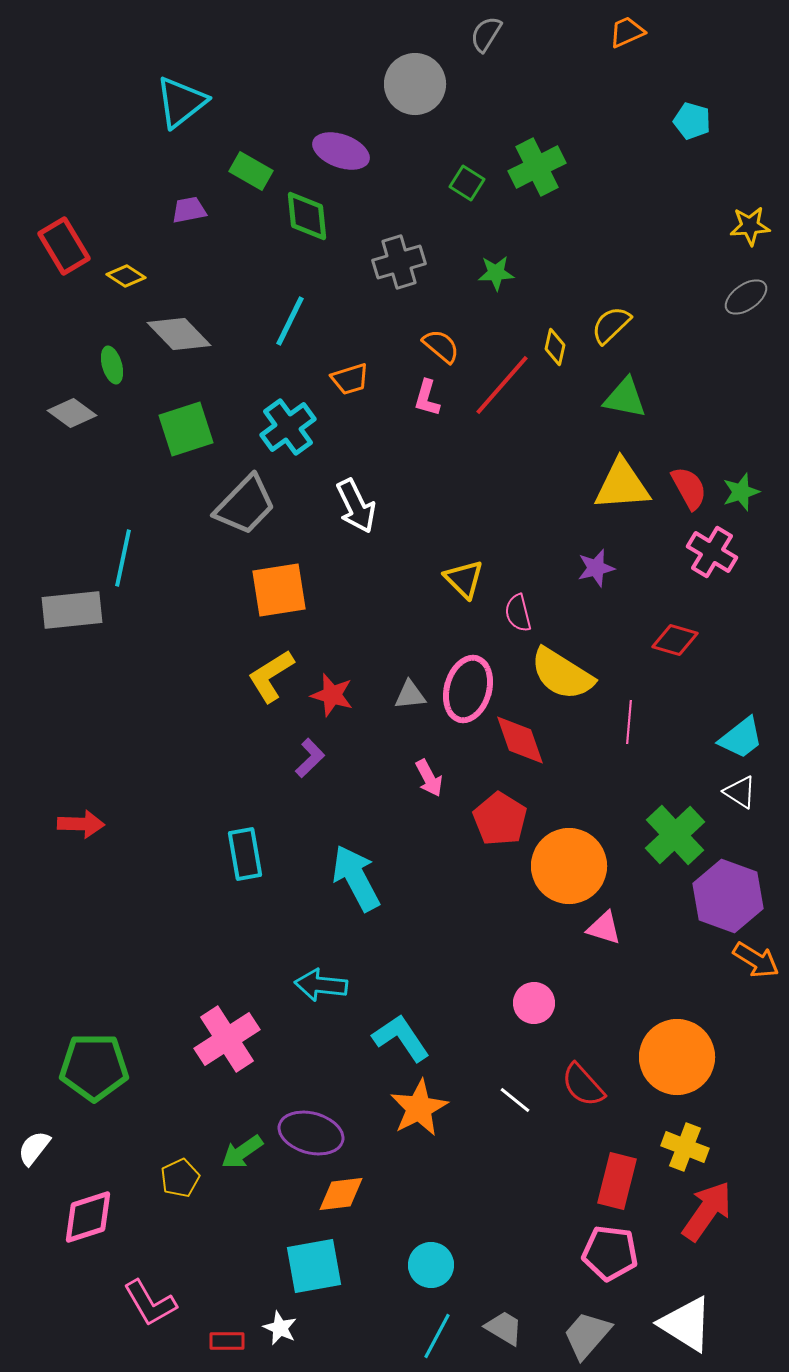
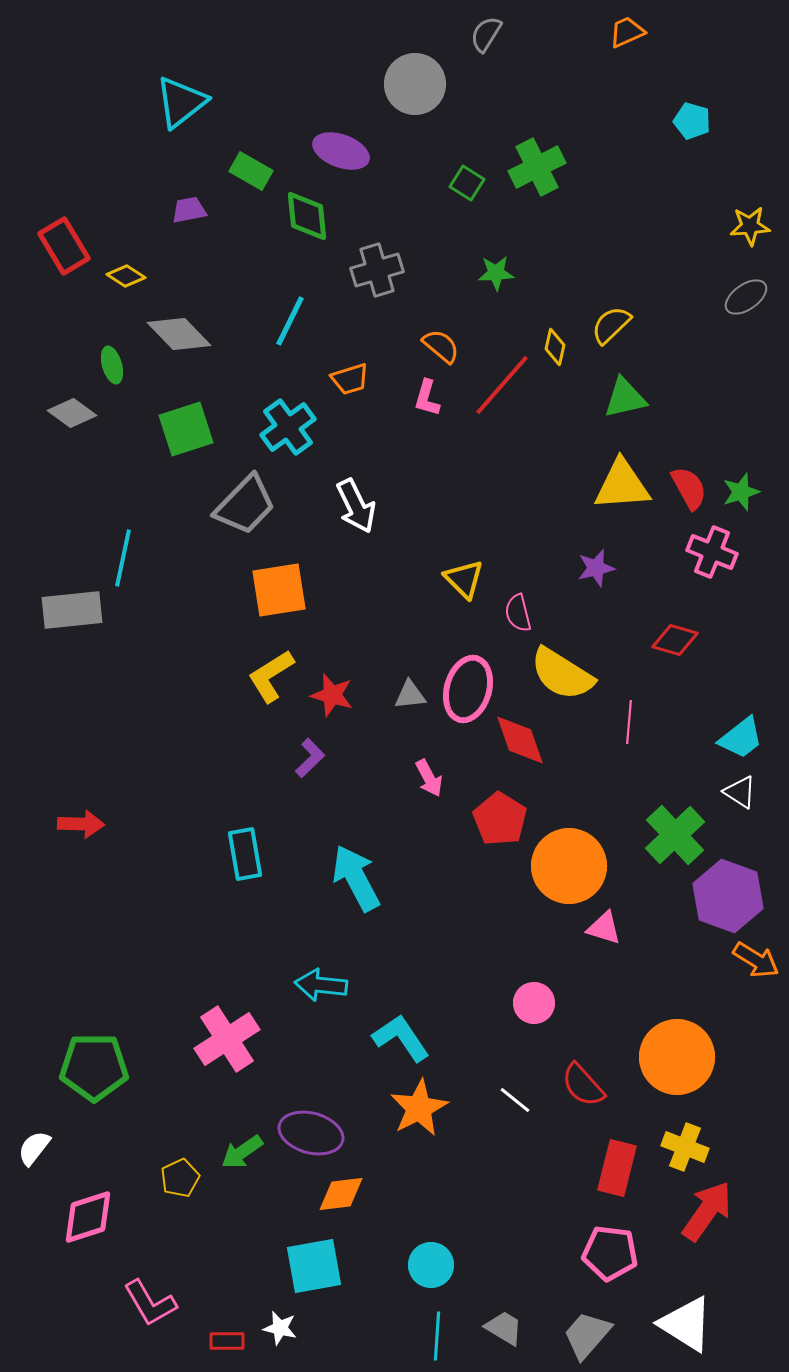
gray cross at (399, 262): moved 22 px left, 8 px down
green triangle at (625, 398): rotated 24 degrees counterclockwise
pink cross at (712, 552): rotated 9 degrees counterclockwise
red rectangle at (617, 1181): moved 13 px up
white star at (280, 1328): rotated 12 degrees counterclockwise
cyan line at (437, 1336): rotated 24 degrees counterclockwise
